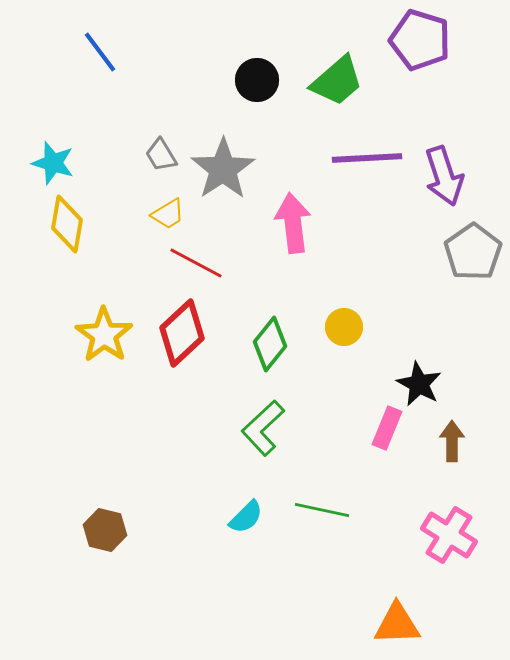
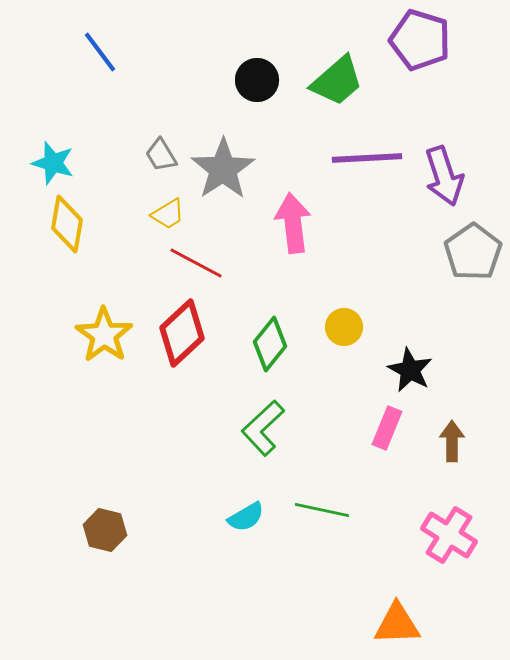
black star: moved 9 px left, 14 px up
cyan semicircle: rotated 15 degrees clockwise
